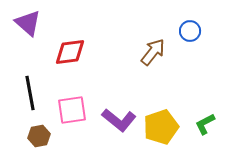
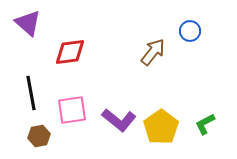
black line: moved 1 px right
yellow pentagon: rotated 16 degrees counterclockwise
